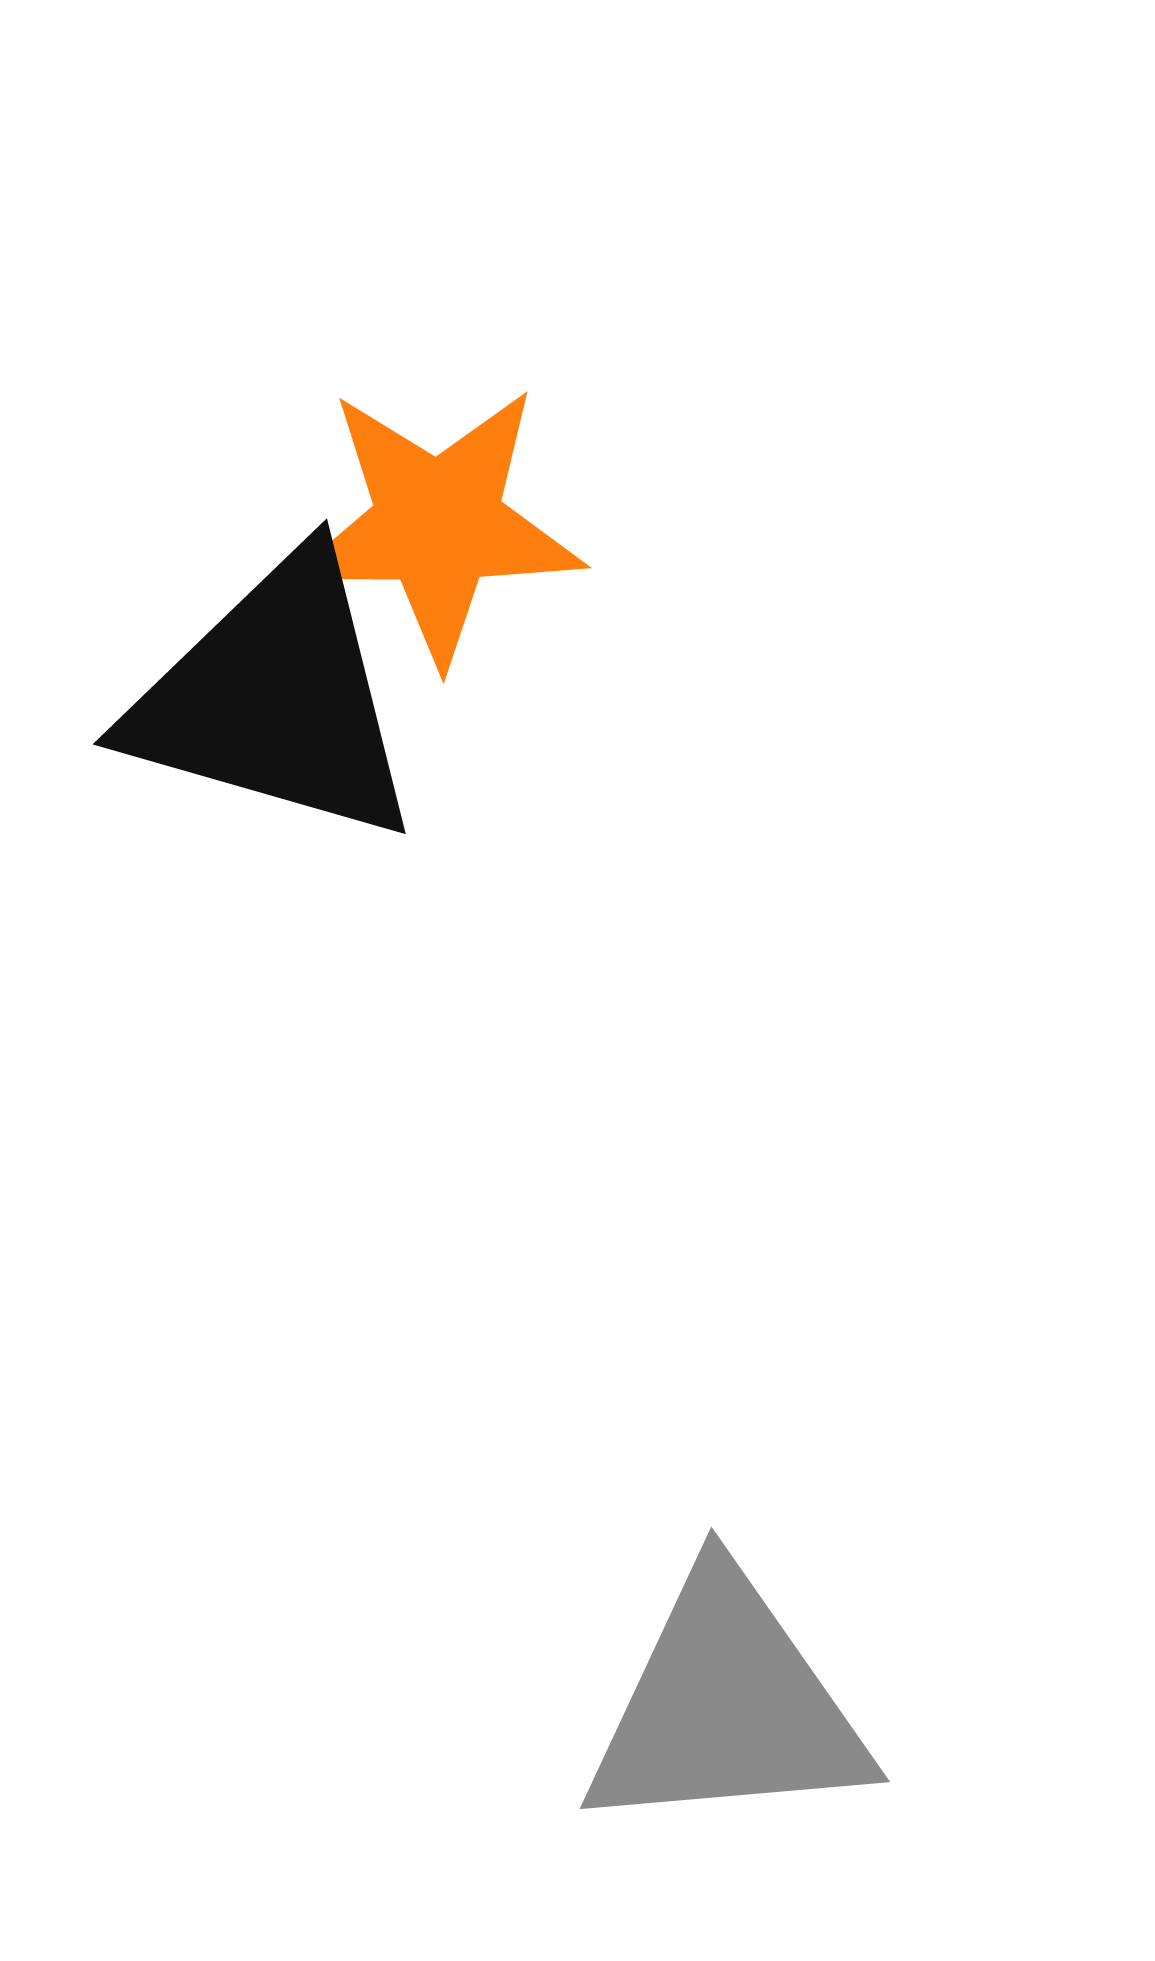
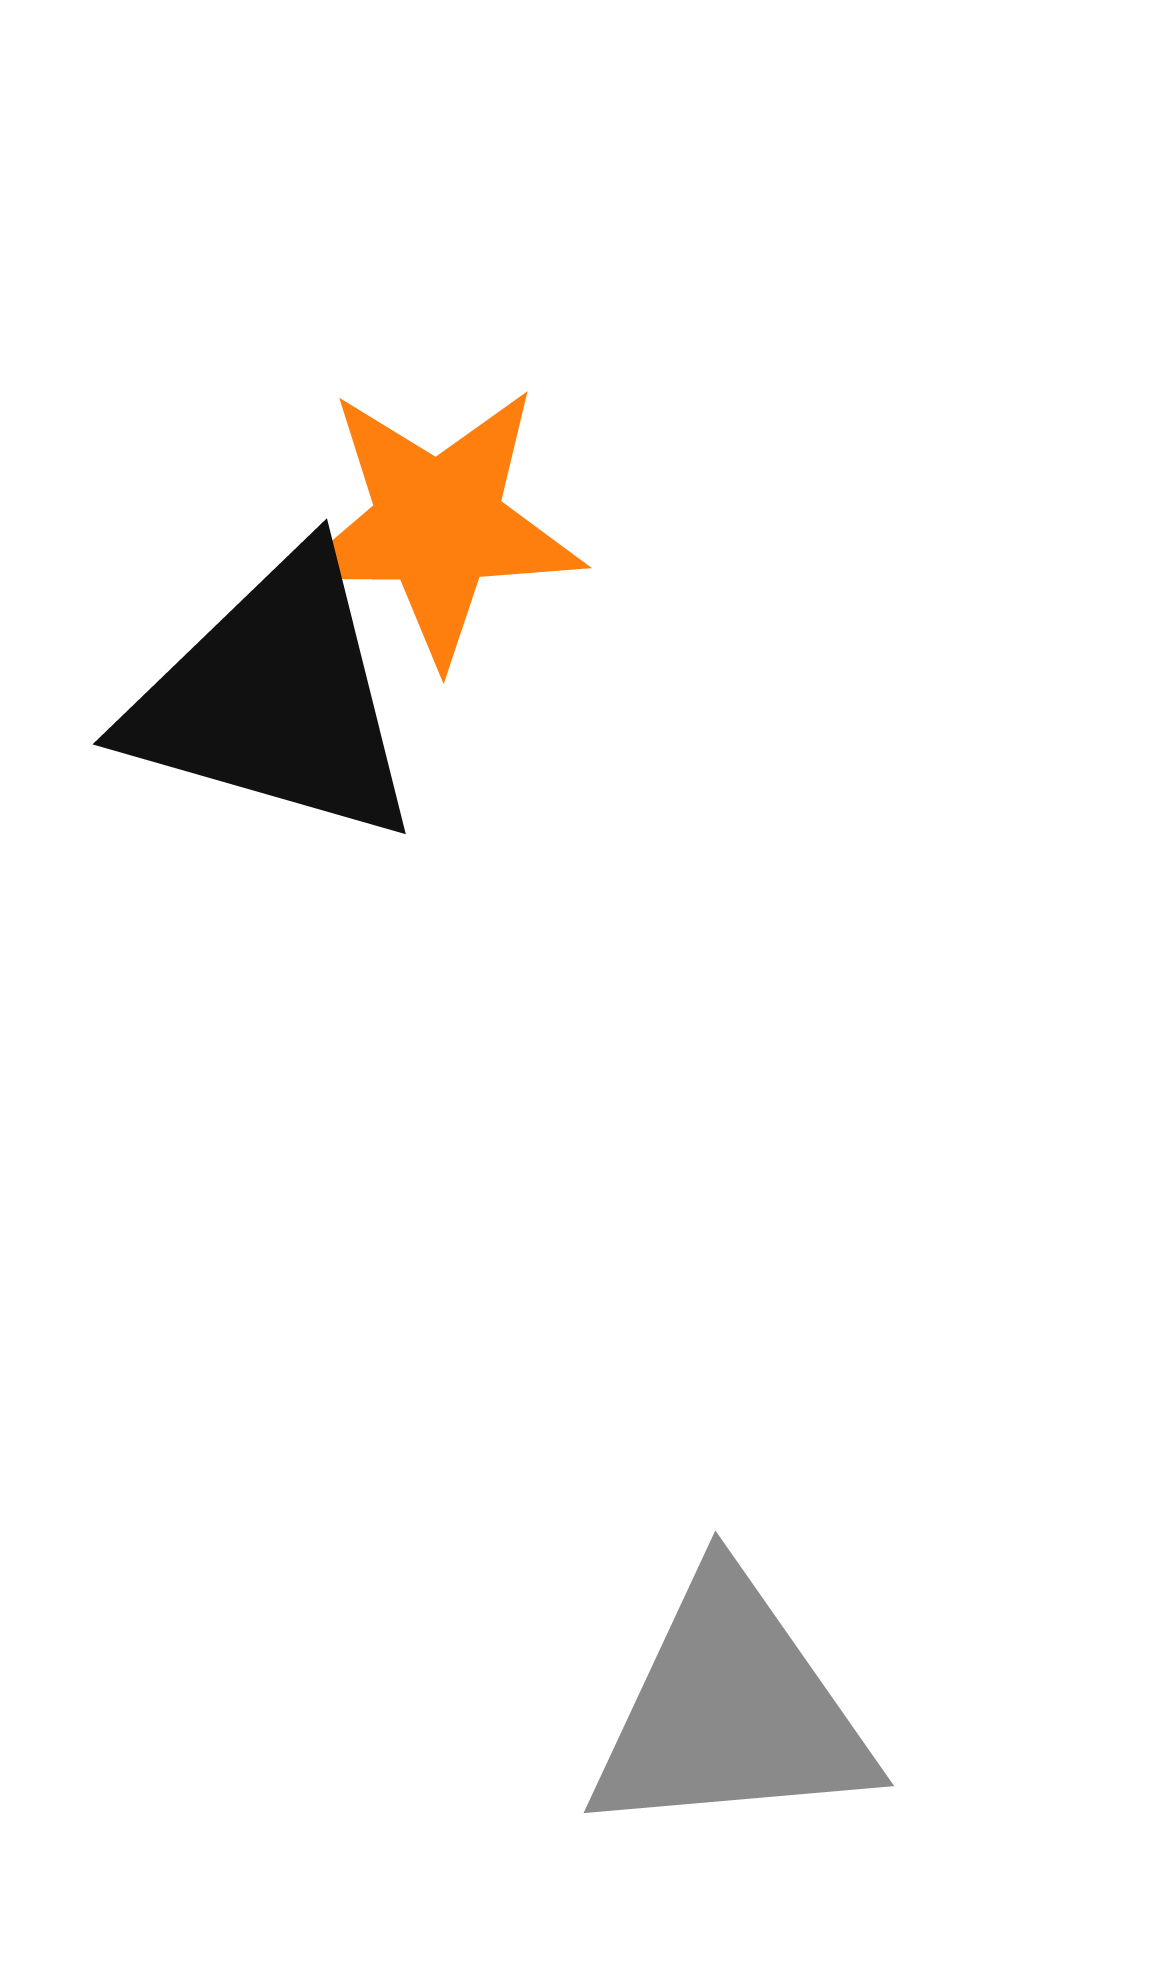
gray triangle: moved 4 px right, 4 px down
